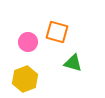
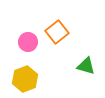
orange square: rotated 35 degrees clockwise
green triangle: moved 13 px right, 3 px down
